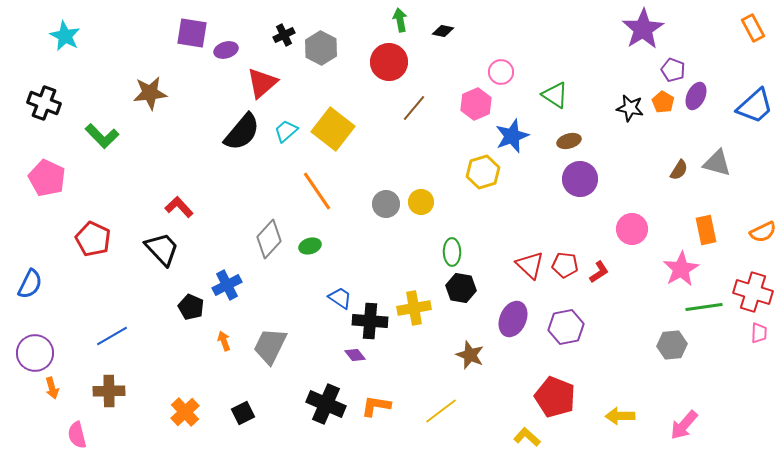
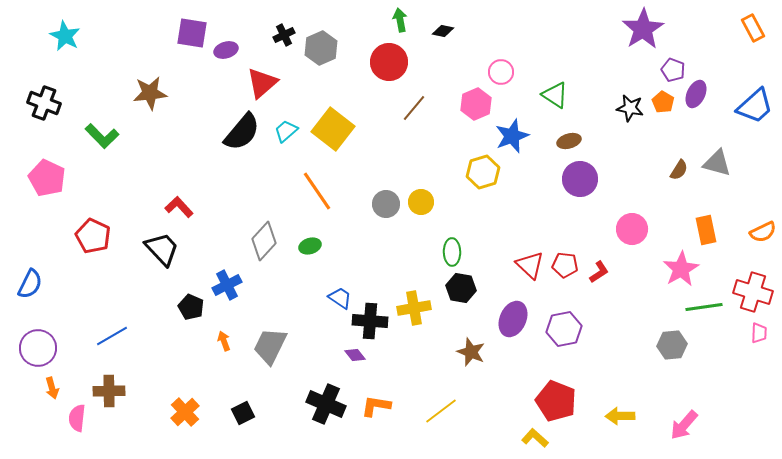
gray hexagon at (321, 48): rotated 8 degrees clockwise
purple ellipse at (696, 96): moved 2 px up
red pentagon at (93, 239): moved 3 px up
gray diamond at (269, 239): moved 5 px left, 2 px down
purple hexagon at (566, 327): moved 2 px left, 2 px down
purple circle at (35, 353): moved 3 px right, 5 px up
brown star at (470, 355): moved 1 px right, 3 px up
red pentagon at (555, 397): moved 1 px right, 4 px down
pink semicircle at (77, 435): moved 17 px up; rotated 20 degrees clockwise
yellow L-shape at (527, 437): moved 8 px right, 1 px down
